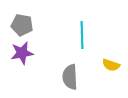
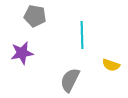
gray pentagon: moved 13 px right, 9 px up
gray semicircle: moved 3 px down; rotated 30 degrees clockwise
